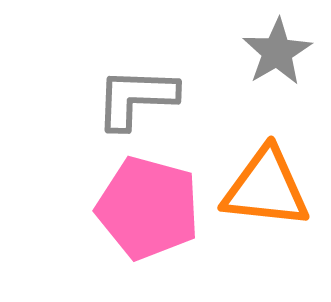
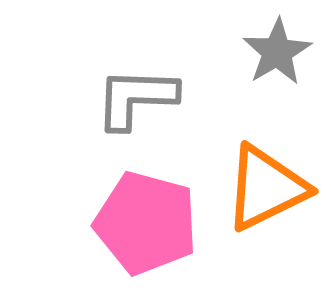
orange triangle: rotated 32 degrees counterclockwise
pink pentagon: moved 2 px left, 15 px down
